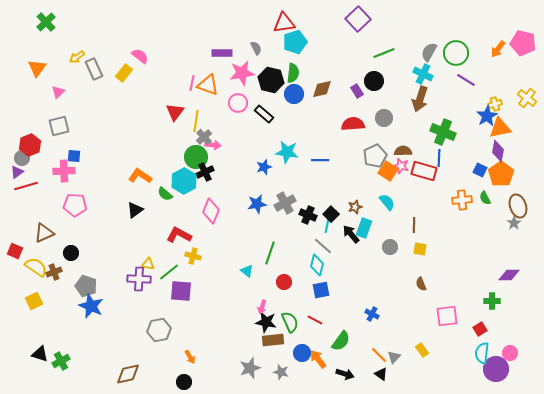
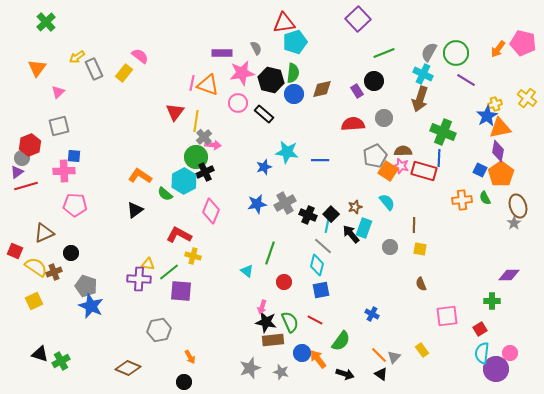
brown diamond at (128, 374): moved 6 px up; rotated 35 degrees clockwise
